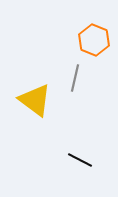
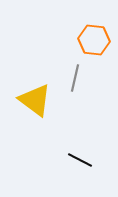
orange hexagon: rotated 16 degrees counterclockwise
